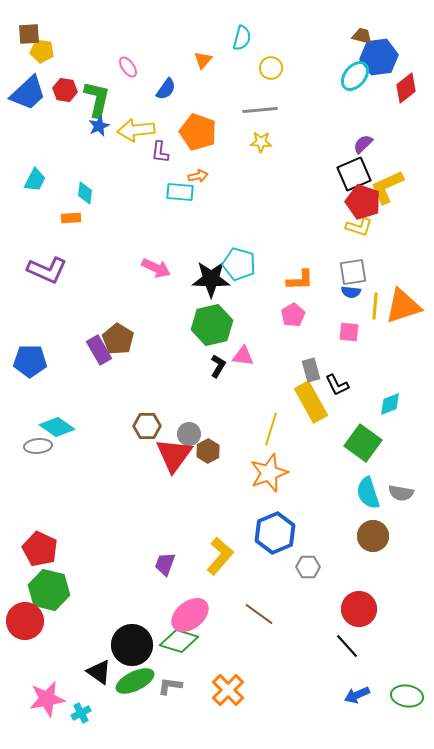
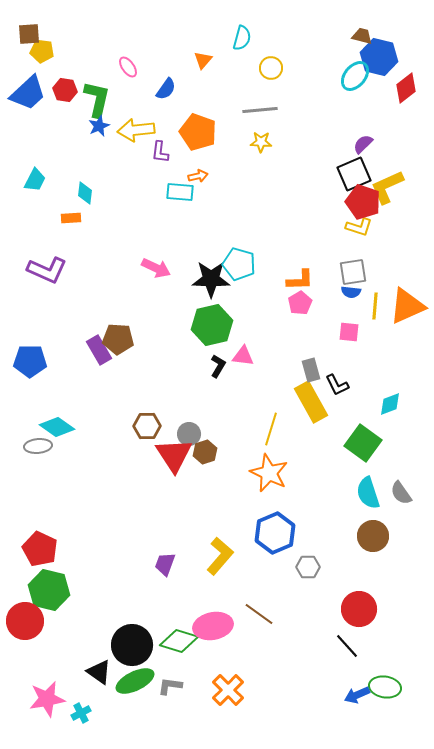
blue hexagon at (379, 57): rotated 21 degrees clockwise
orange triangle at (403, 306): moved 4 px right; rotated 6 degrees counterclockwise
pink pentagon at (293, 315): moved 7 px right, 12 px up
brown pentagon at (118, 339): rotated 28 degrees counterclockwise
brown hexagon at (208, 451): moved 3 px left, 1 px down; rotated 10 degrees clockwise
red triangle at (174, 455): rotated 9 degrees counterclockwise
orange star at (269, 473): rotated 27 degrees counterclockwise
gray semicircle at (401, 493): rotated 45 degrees clockwise
pink ellipse at (190, 615): moved 23 px right, 11 px down; rotated 27 degrees clockwise
green ellipse at (407, 696): moved 22 px left, 9 px up
